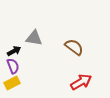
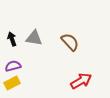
brown semicircle: moved 4 px left, 5 px up; rotated 12 degrees clockwise
black arrow: moved 2 px left, 12 px up; rotated 80 degrees counterclockwise
purple semicircle: rotated 84 degrees counterclockwise
red arrow: moved 1 px up
